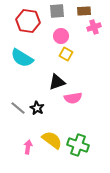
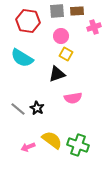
brown rectangle: moved 7 px left
black triangle: moved 8 px up
gray line: moved 1 px down
pink arrow: rotated 120 degrees counterclockwise
